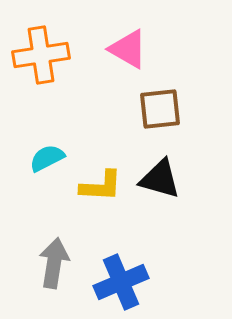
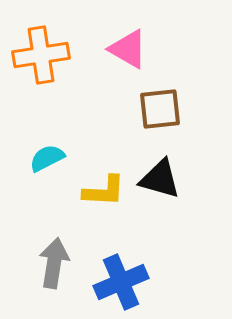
yellow L-shape: moved 3 px right, 5 px down
